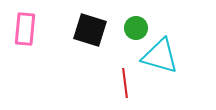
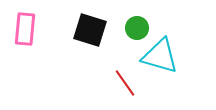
green circle: moved 1 px right
red line: rotated 28 degrees counterclockwise
